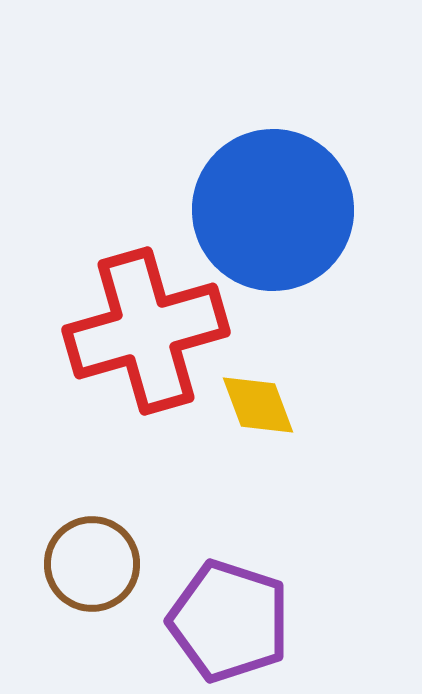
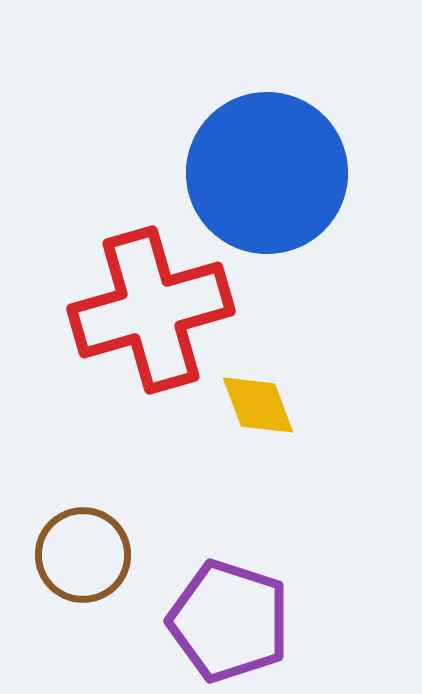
blue circle: moved 6 px left, 37 px up
red cross: moved 5 px right, 21 px up
brown circle: moved 9 px left, 9 px up
